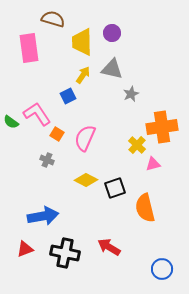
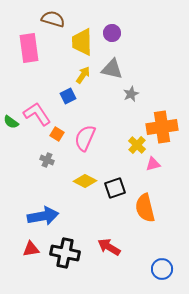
yellow diamond: moved 1 px left, 1 px down
red triangle: moved 6 px right; rotated 12 degrees clockwise
